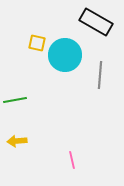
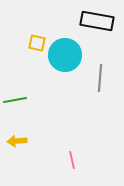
black rectangle: moved 1 px right, 1 px up; rotated 20 degrees counterclockwise
gray line: moved 3 px down
